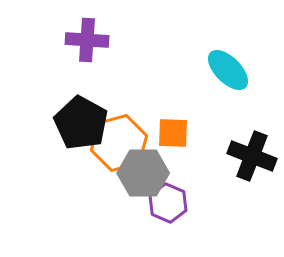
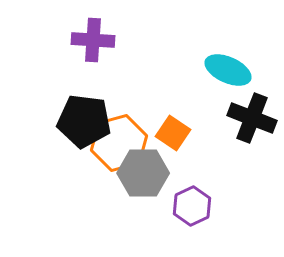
purple cross: moved 6 px right
cyan ellipse: rotated 21 degrees counterclockwise
black pentagon: moved 3 px right, 2 px up; rotated 22 degrees counterclockwise
orange square: rotated 32 degrees clockwise
black cross: moved 38 px up
purple hexagon: moved 24 px right, 3 px down; rotated 12 degrees clockwise
